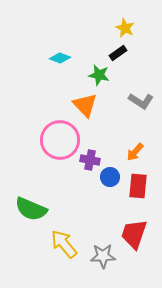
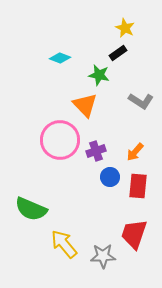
purple cross: moved 6 px right, 9 px up; rotated 30 degrees counterclockwise
